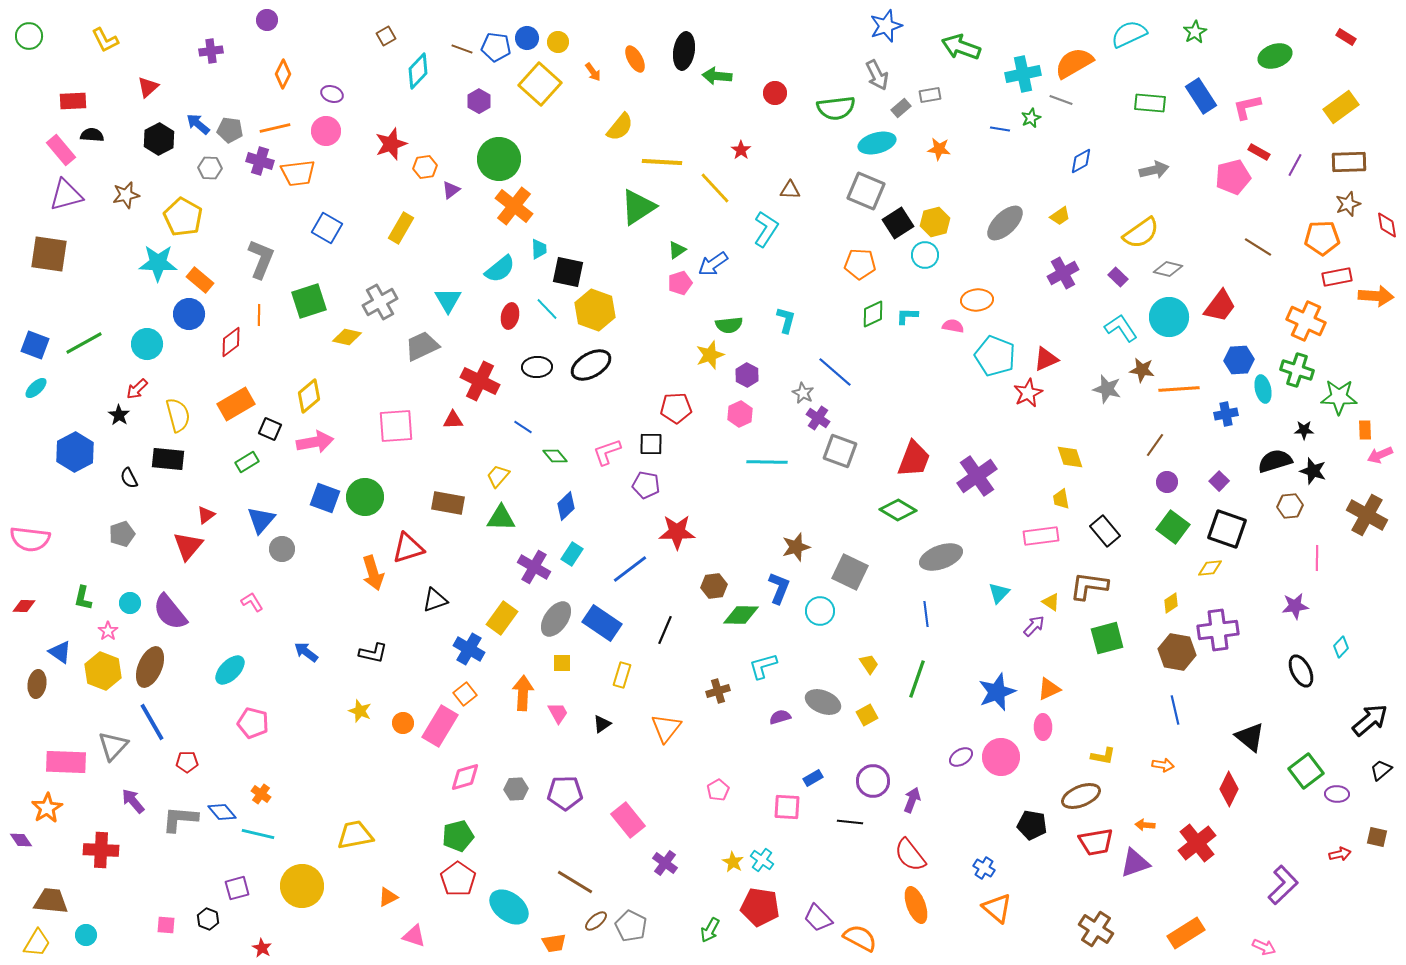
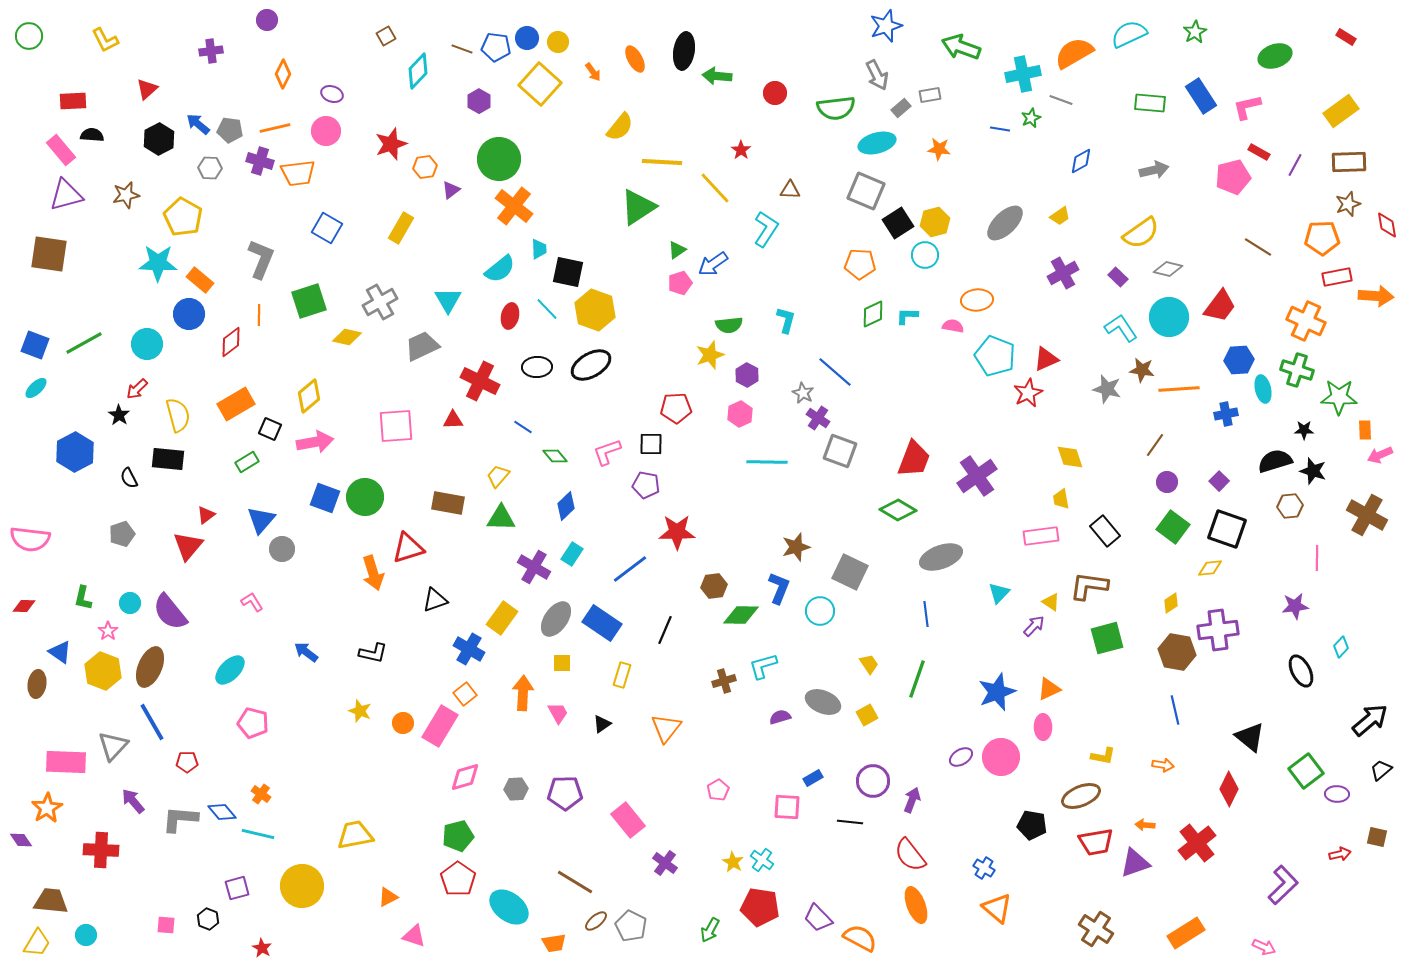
orange semicircle at (1074, 63): moved 10 px up
red triangle at (148, 87): moved 1 px left, 2 px down
yellow rectangle at (1341, 107): moved 4 px down
brown cross at (718, 691): moved 6 px right, 10 px up
